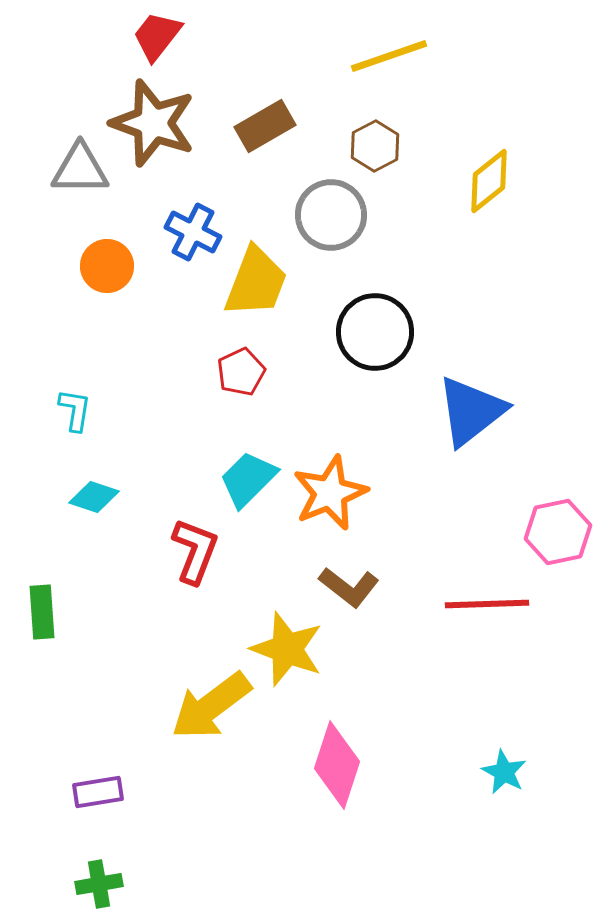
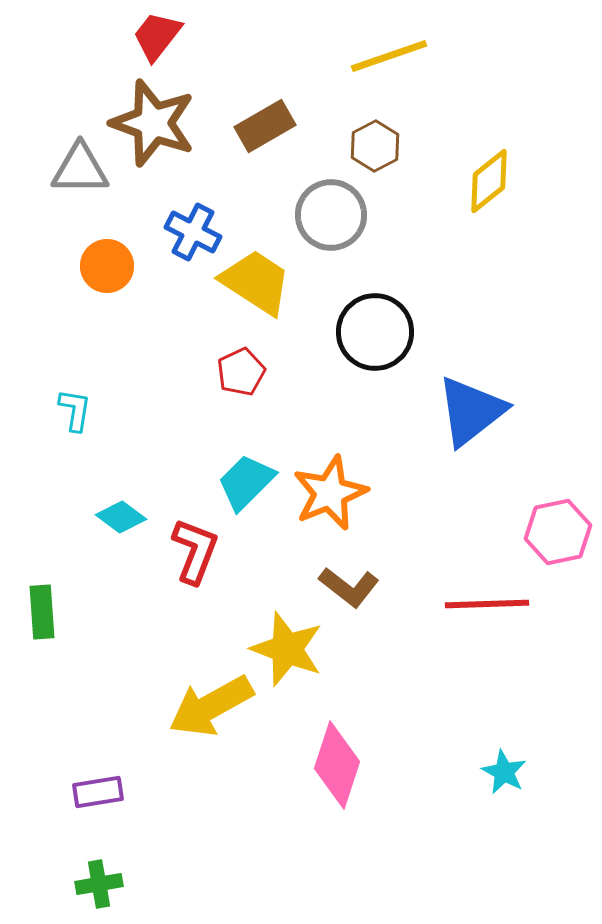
yellow trapezoid: rotated 78 degrees counterclockwise
cyan trapezoid: moved 2 px left, 3 px down
cyan diamond: moved 27 px right, 20 px down; rotated 18 degrees clockwise
yellow arrow: rotated 8 degrees clockwise
